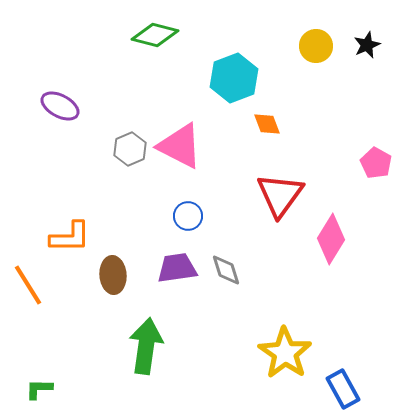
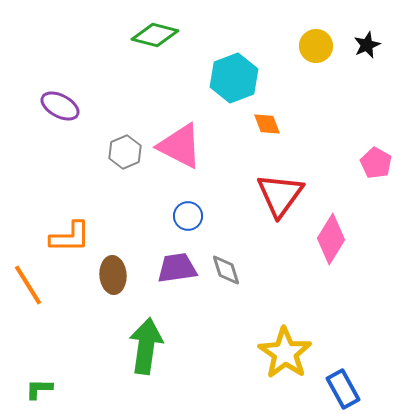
gray hexagon: moved 5 px left, 3 px down
